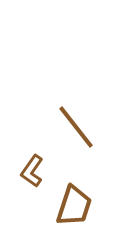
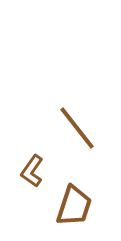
brown line: moved 1 px right, 1 px down
